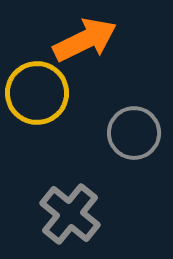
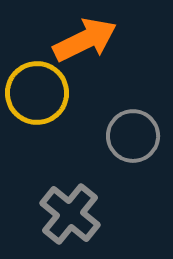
gray circle: moved 1 px left, 3 px down
